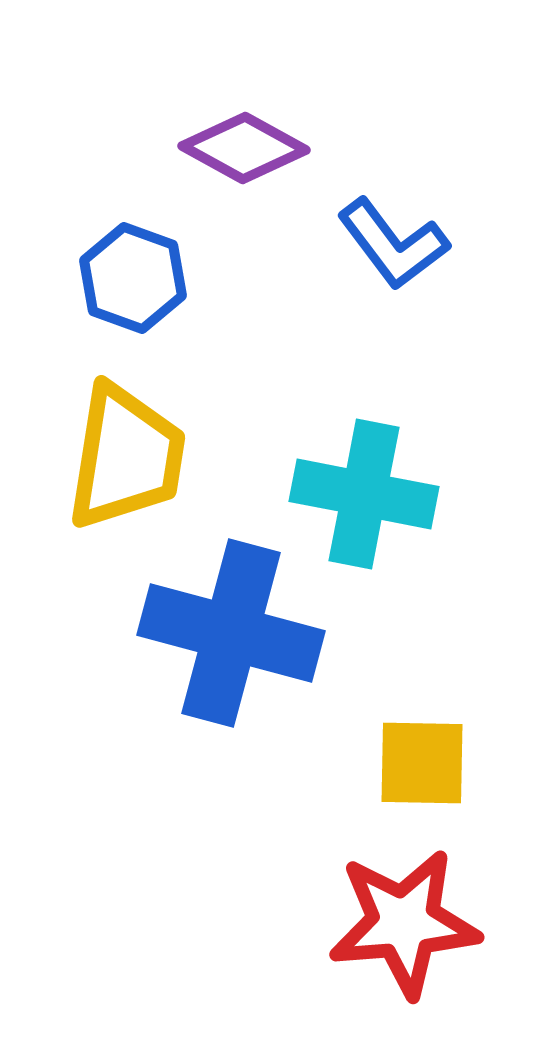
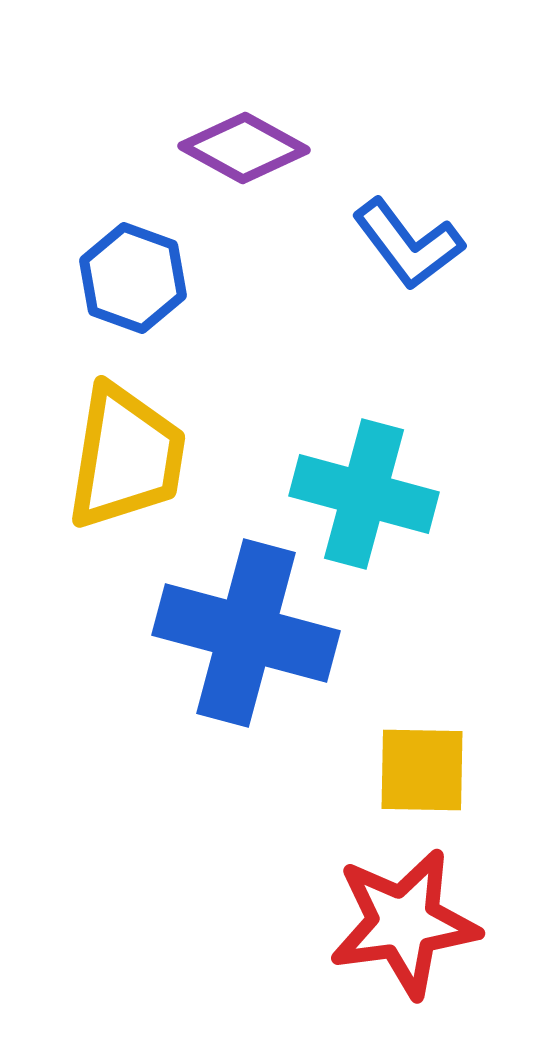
blue L-shape: moved 15 px right
cyan cross: rotated 4 degrees clockwise
blue cross: moved 15 px right
yellow square: moved 7 px down
red star: rotated 3 degrees counterclockwise
